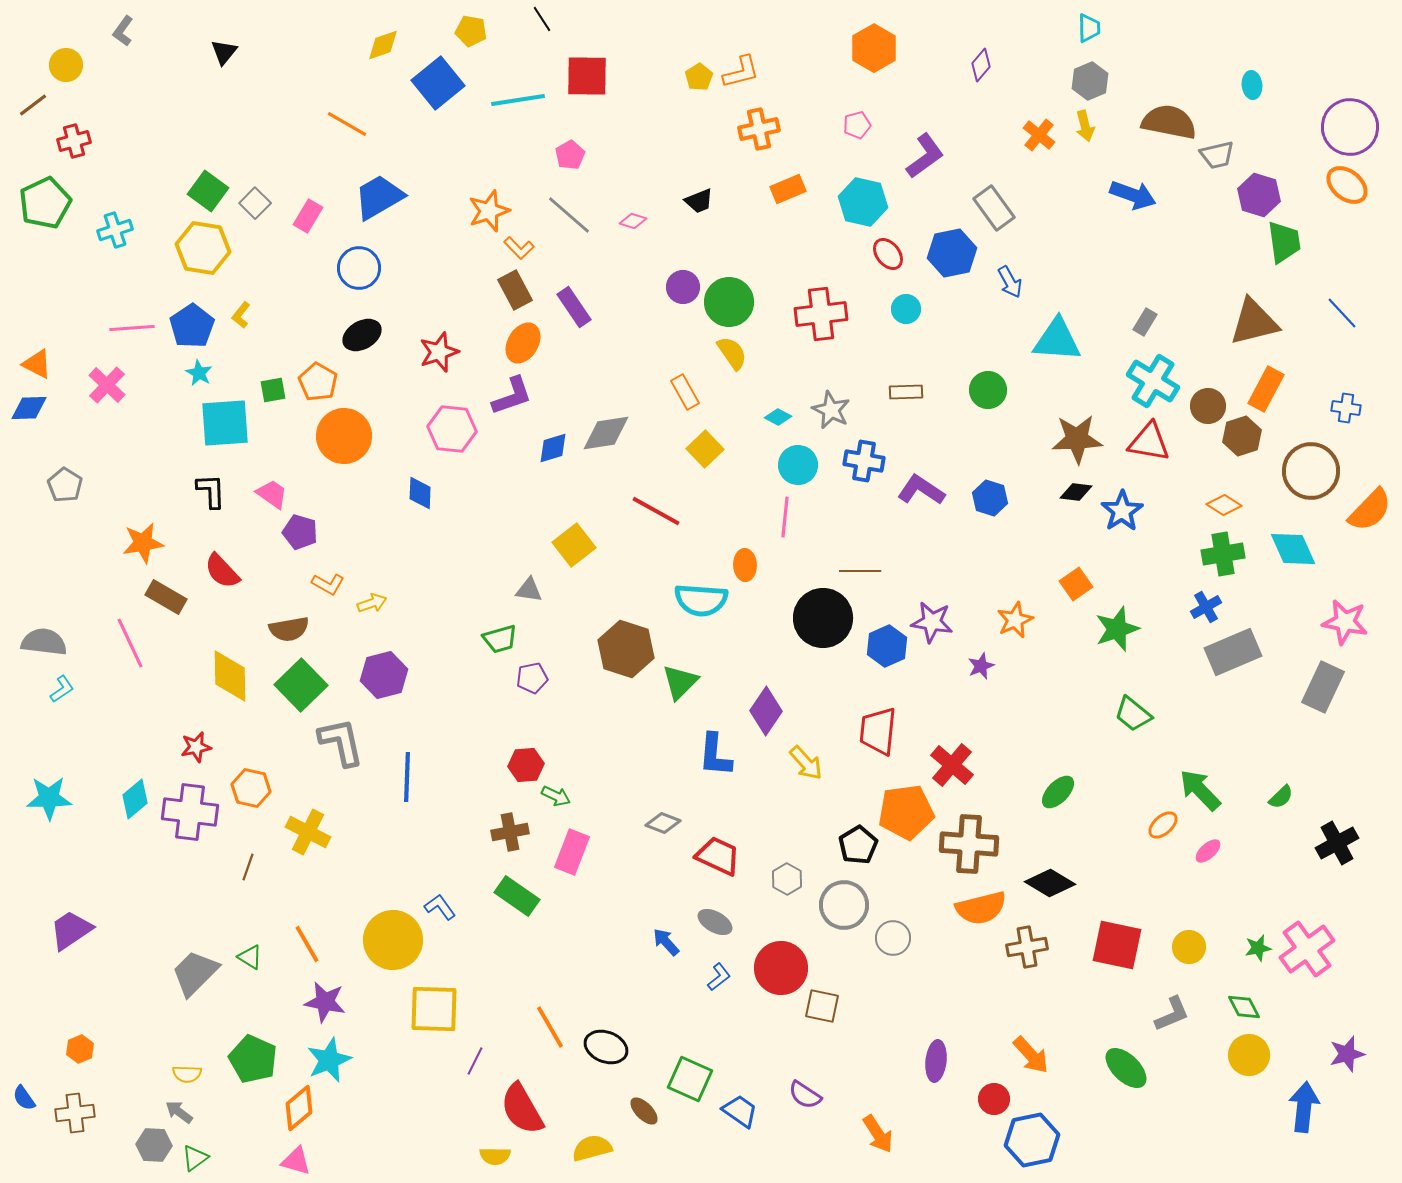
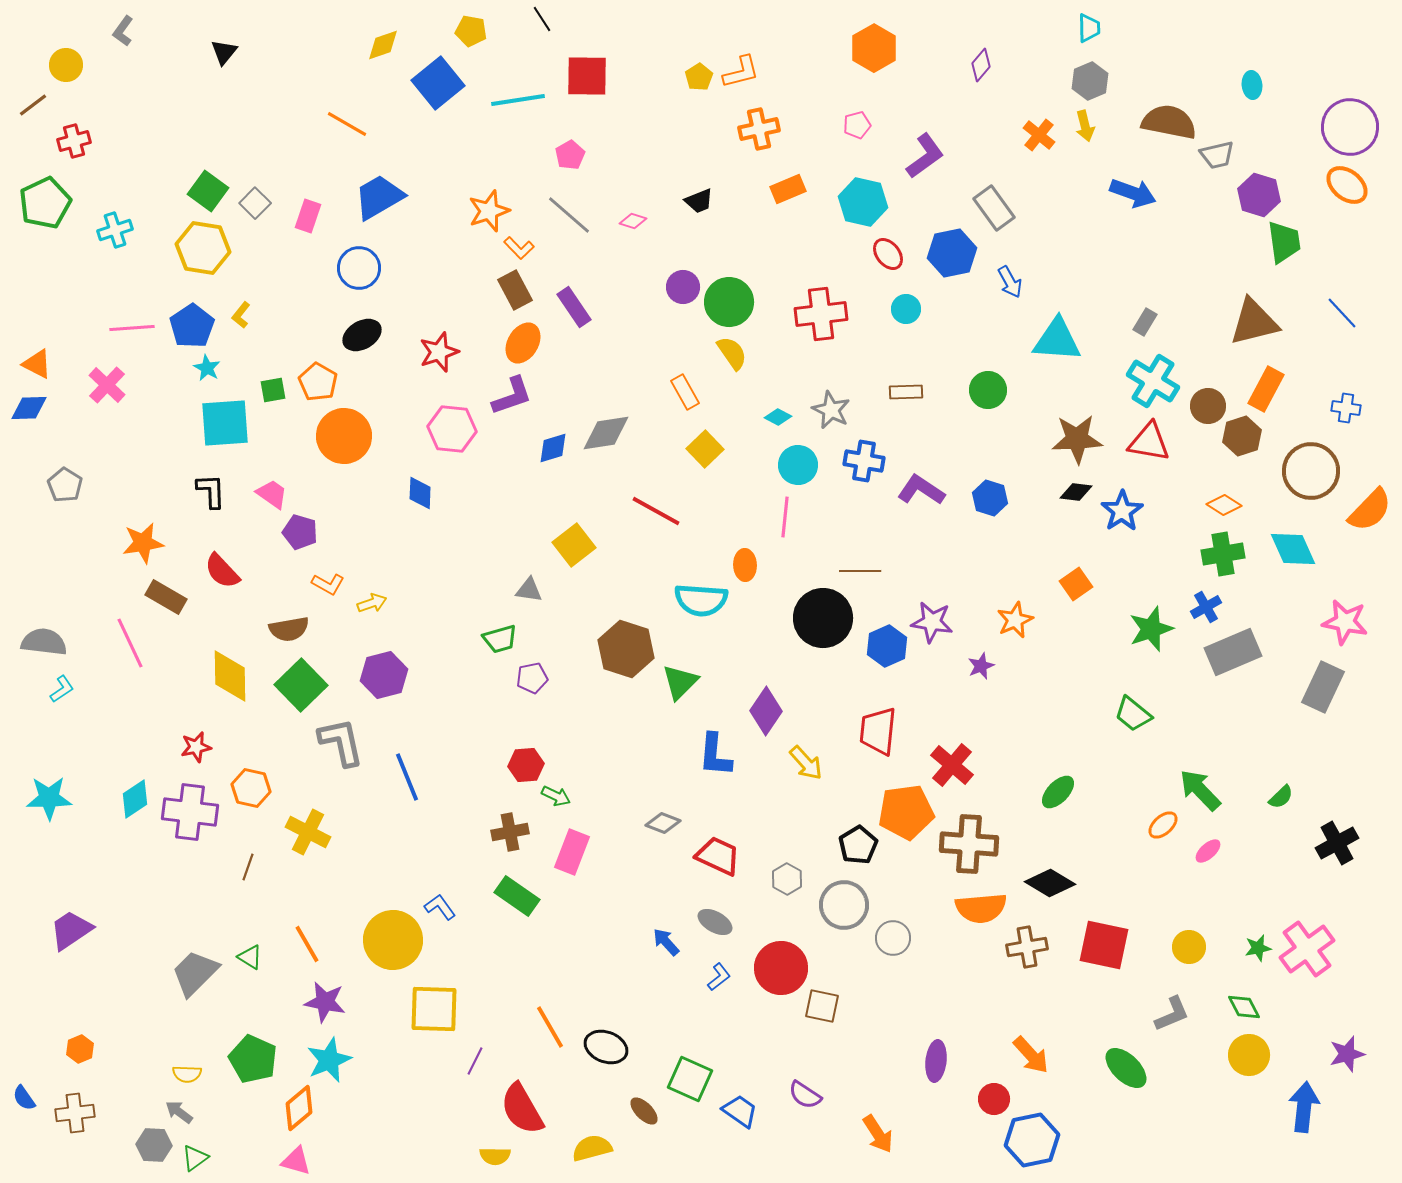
blue arrow at (1133, 195): moved 2 px up
pink rectangle at (308, 216): rotated 12 degrees counterclockwise
cyan star at (199, 373): moved 8 px right, 5 px up
green star at (1117, 629): moved 34 px right
blue line at (407, 777): rotated 24 degrees counterclockwise
cyan diamond at (135, 799): rotated 6 degrees clockwise
orange semicircle at (981, 908): rotated 9 degrees clockwise
red square at (1117, 945): moved 13 px left
